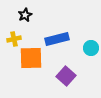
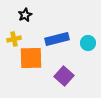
cyan circle: moved 3 px left, 5 px up
purple square: moved 2 px left
